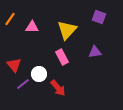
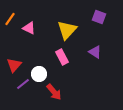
pink triangle: moved 3 px left, 1 px down; rotated 24 degrees clockwise
purple triangle: rotated 40 degrees clockwise
red triangle: rotated 21 degrees clockwise
red arrow: moved 4 px left, 4 px down
